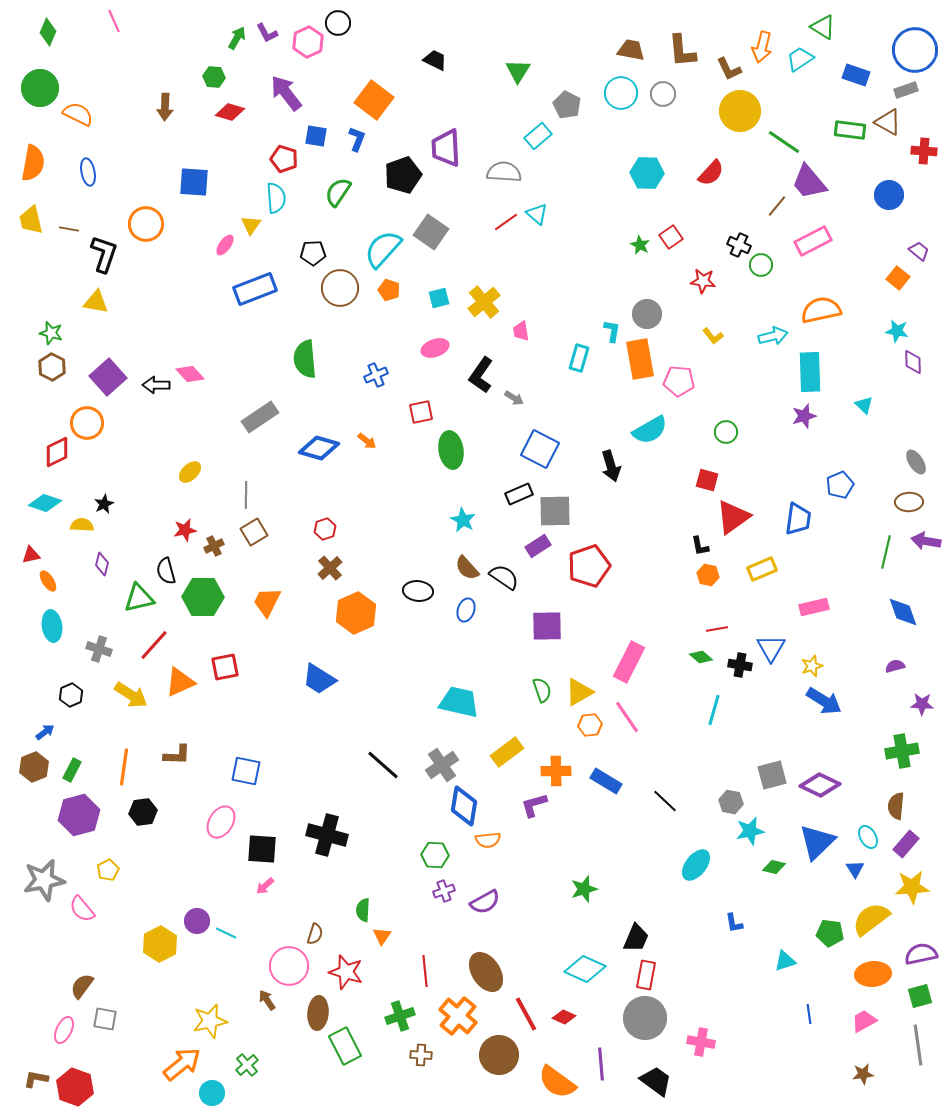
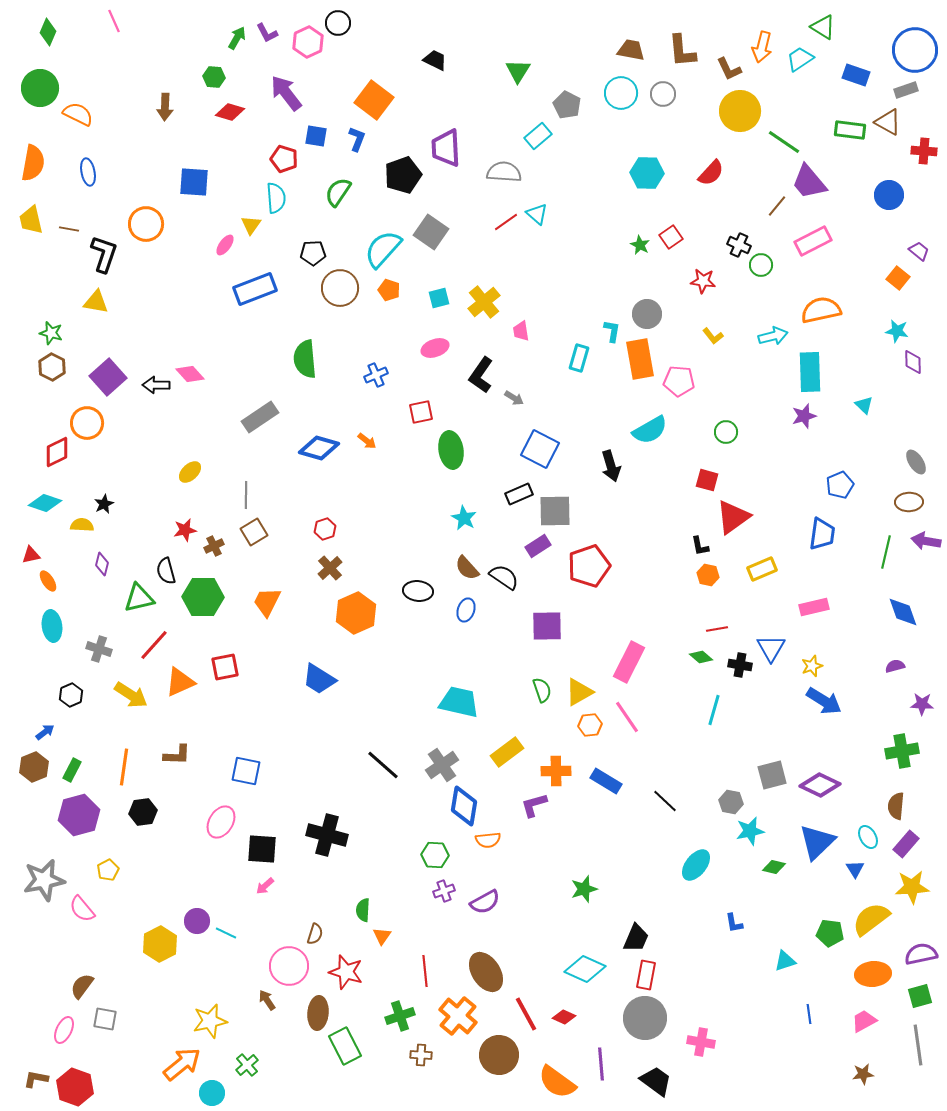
blue trapezoid at (798, 519): moved 24 px right, 15 px down
cyan star at (463, 520): moved 1 px right, 2 px up
